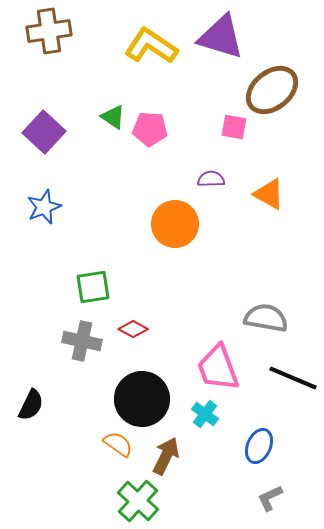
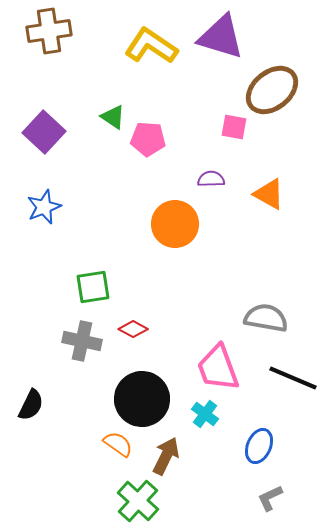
pink pentagon: moved 2 px left, 10 px down
